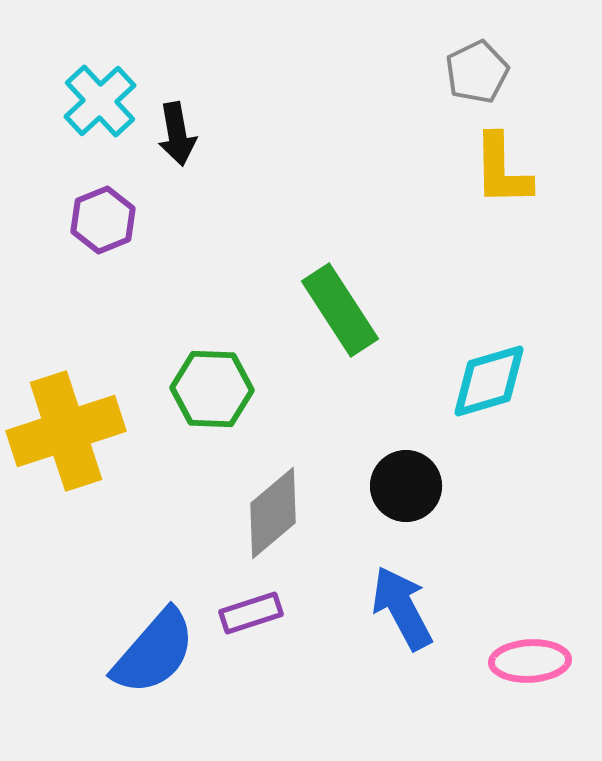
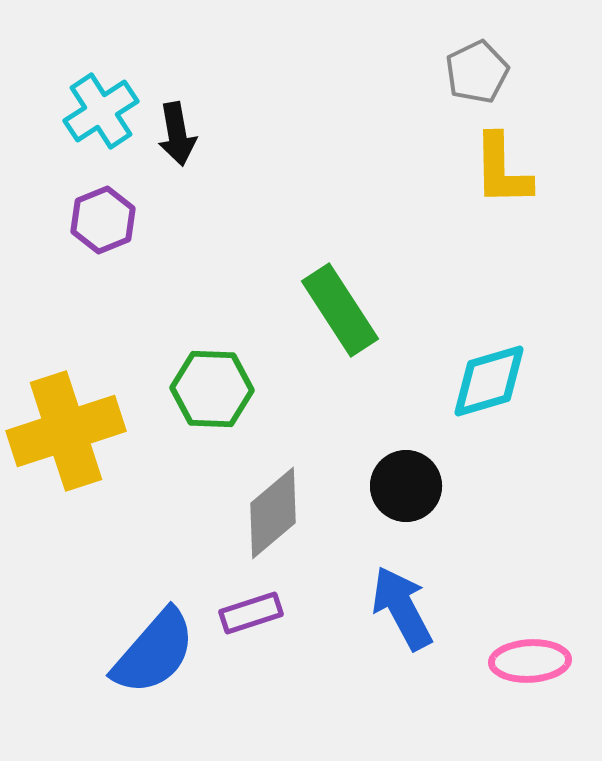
cyan cross: moved 1 px right, 10 px down; rotated 10 degrees clockwise
